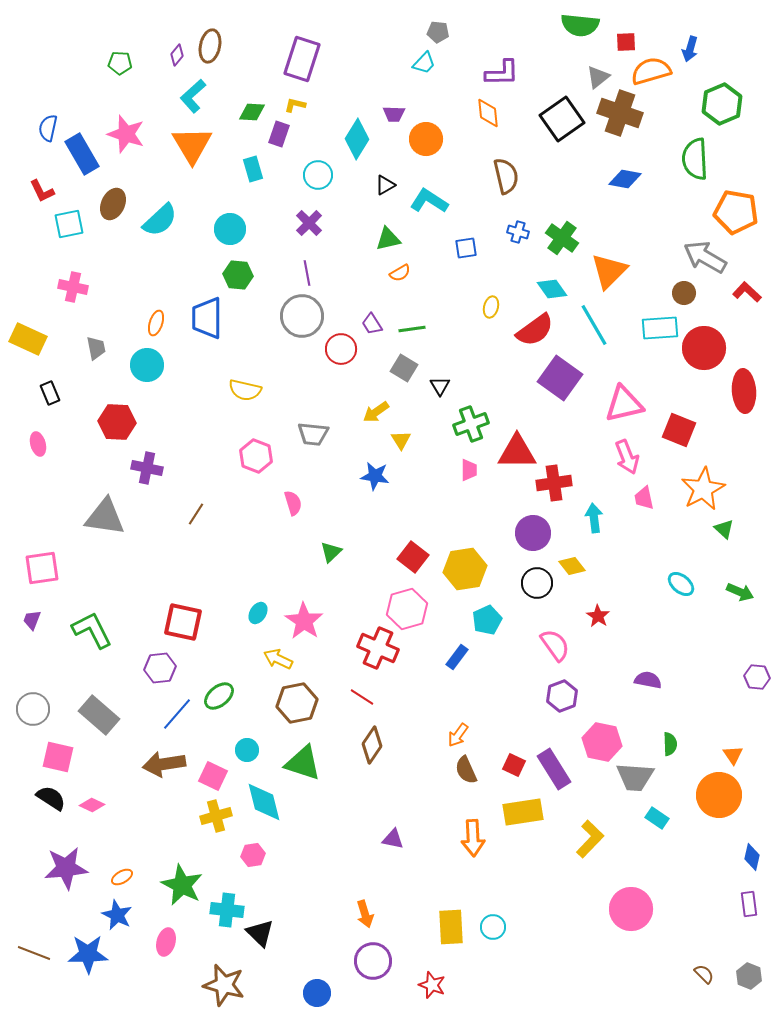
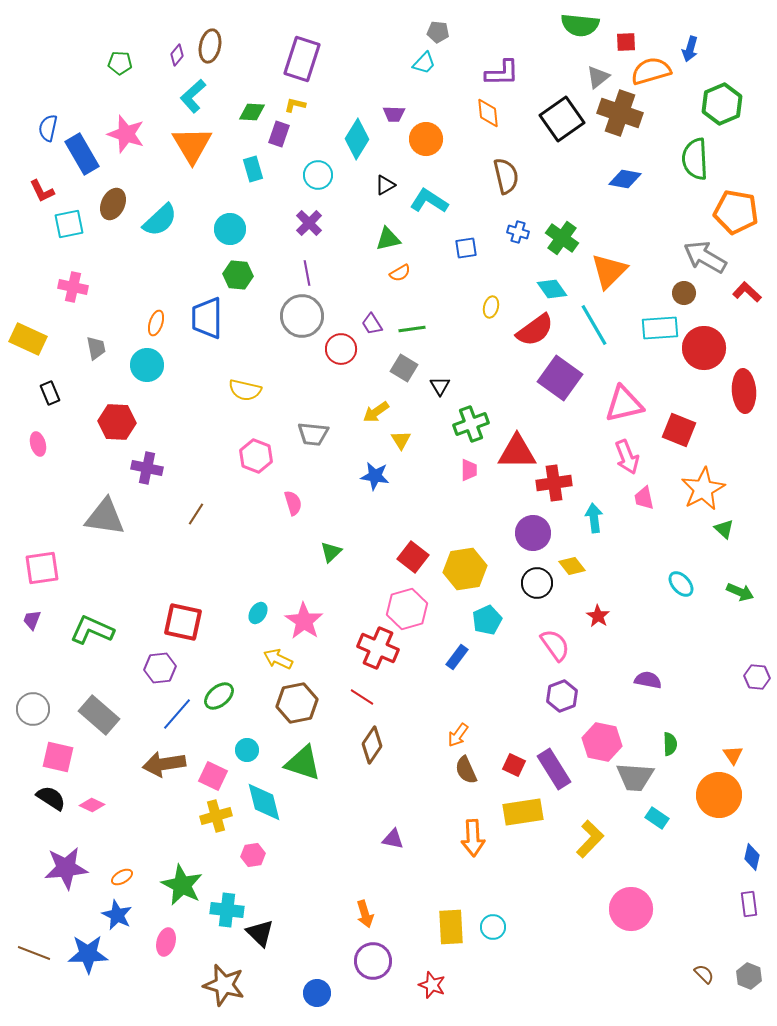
cyan ellipse at (681, 584): rotated 8 degrees clockwise
green L-shape at (92, 630): rotated 39 degrees counterclockwise
